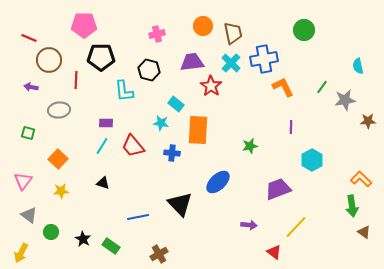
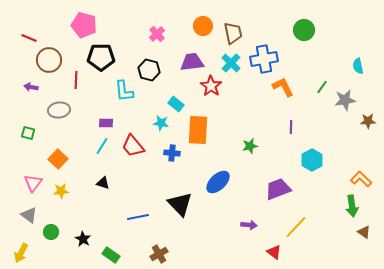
pink pentagon at (84, 25): rotated 15 degrees clockwise
pink cross at (157, 34): rotated 28 degrees counterclockwise
pink triangle at (23, 181): moved 10 px right, 2 px down
green rectangle at (111, 246): moved 9 px down
